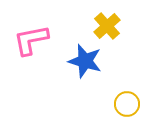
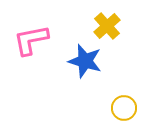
yellow circle: moved 3 px left, 4 px down
